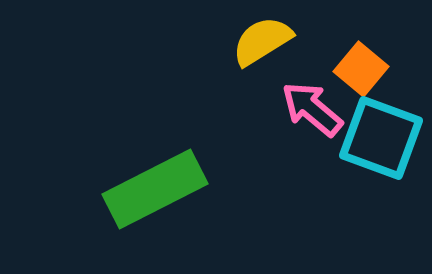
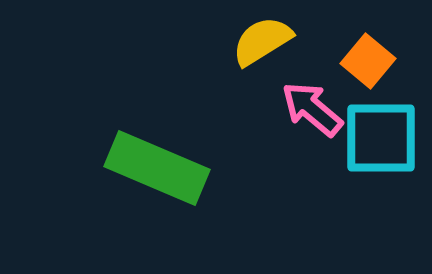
orange square: moved 7 px right, 8 px up
cyan square: rotated 20 degrees counterclockwise
green rectangle: moved 2 px right, 21 px up; rotated 50 degrees clockwise
